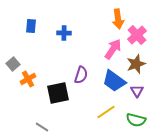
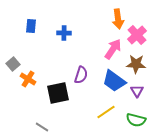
brown star: rotated 24 degrees clockwise
orange cross: rotated 28 degrees counterclockwise
